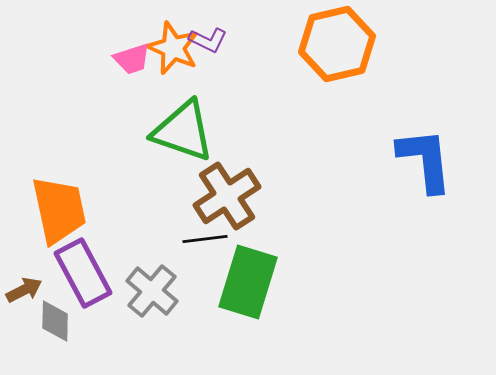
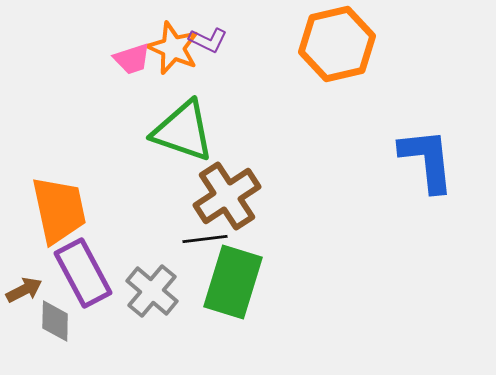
blue L-shape: moved 2 px right
green rectangle: moved 15 px left
